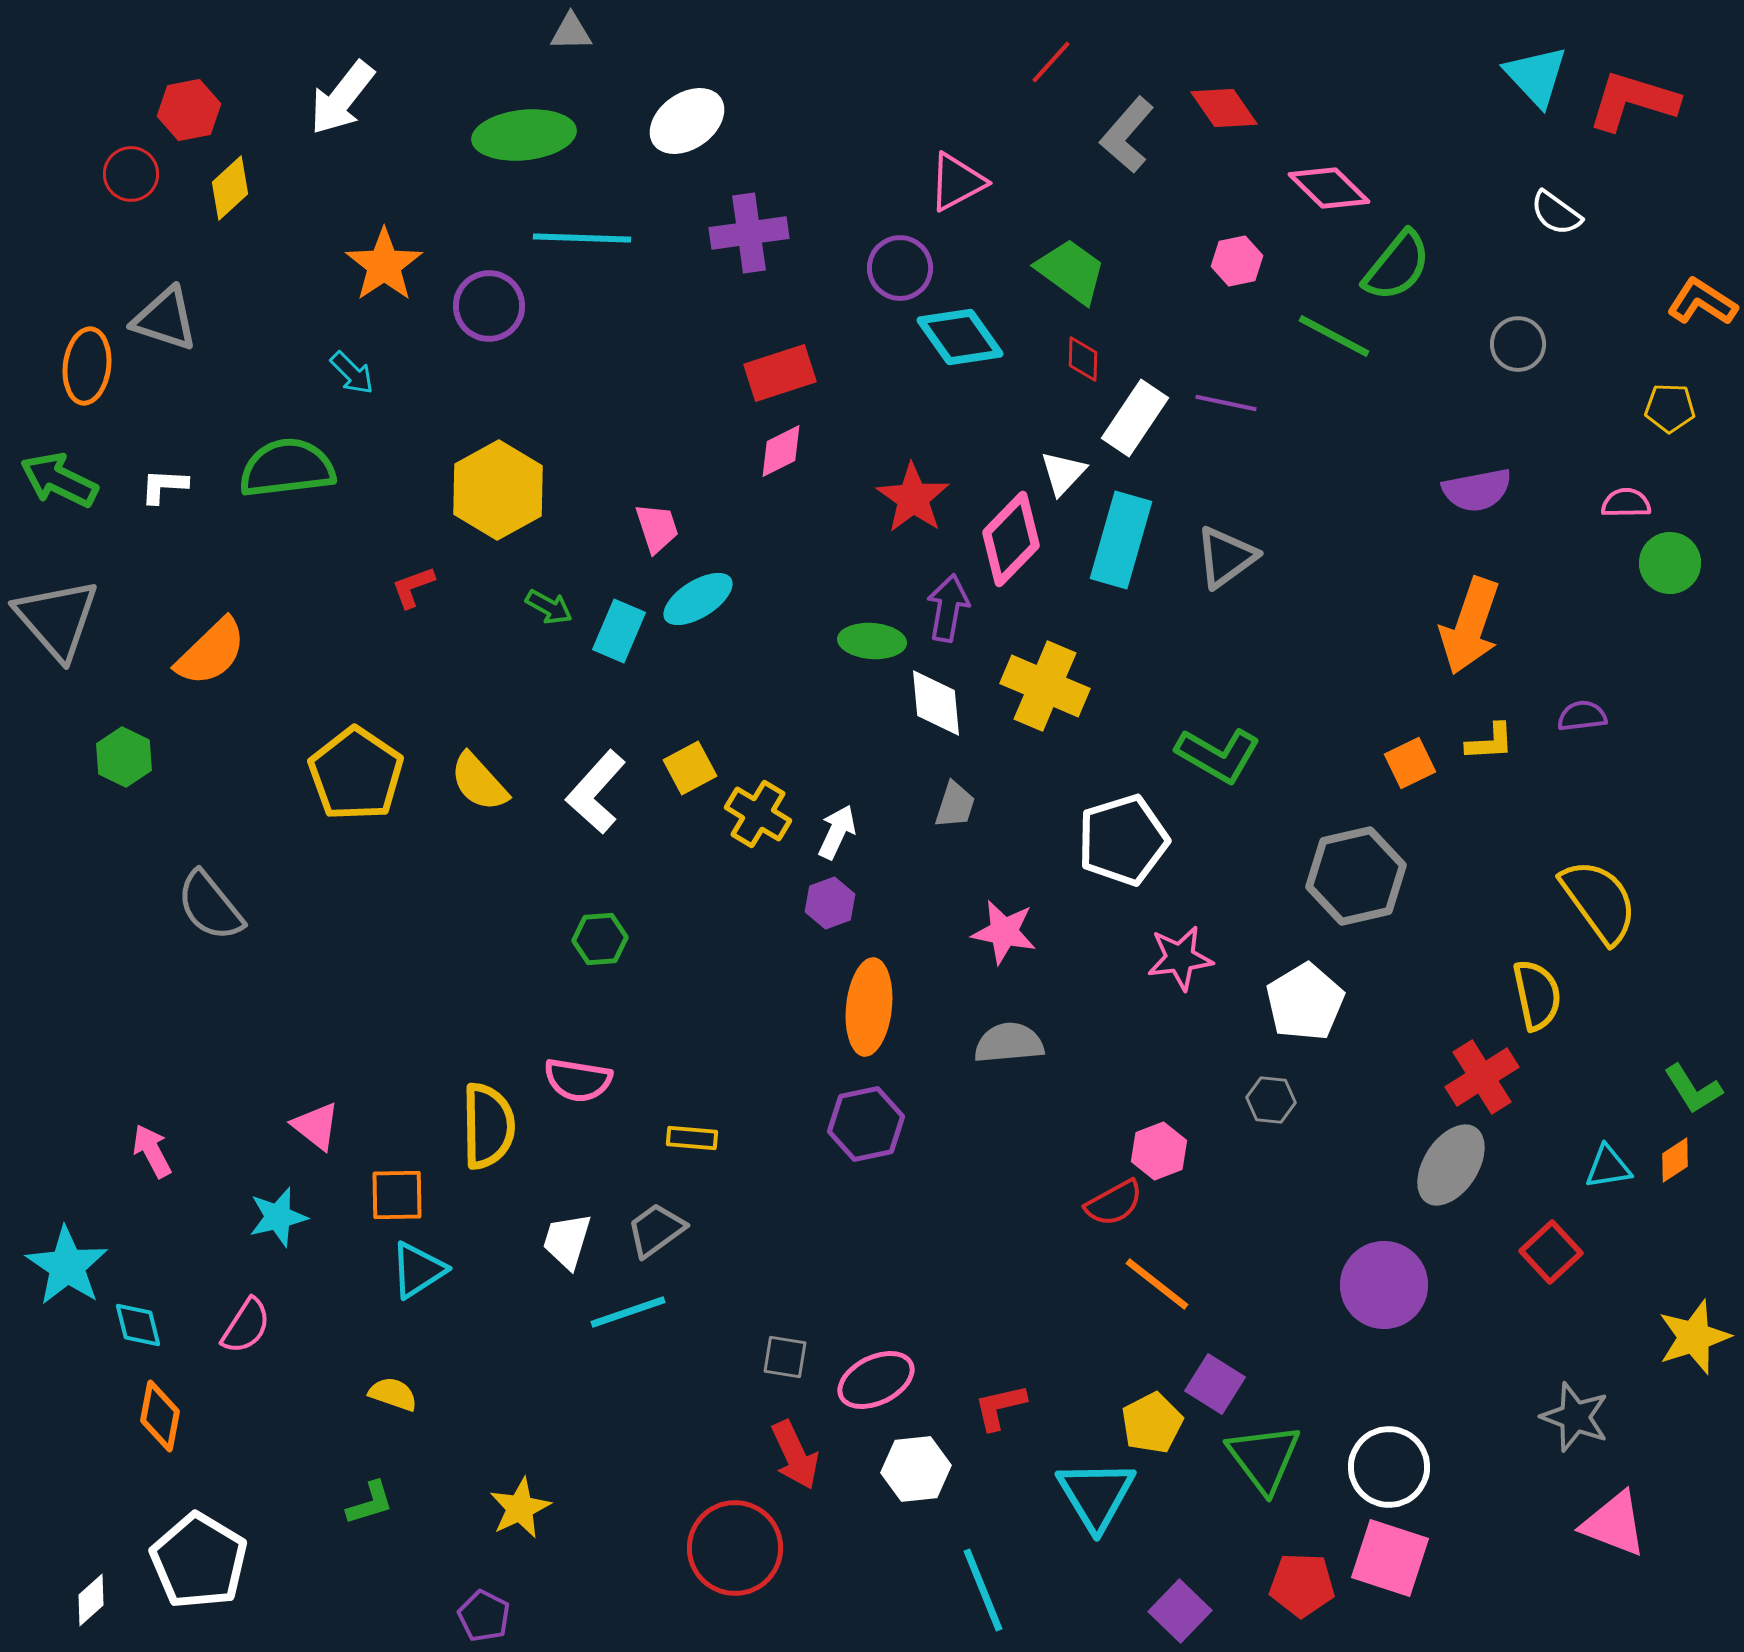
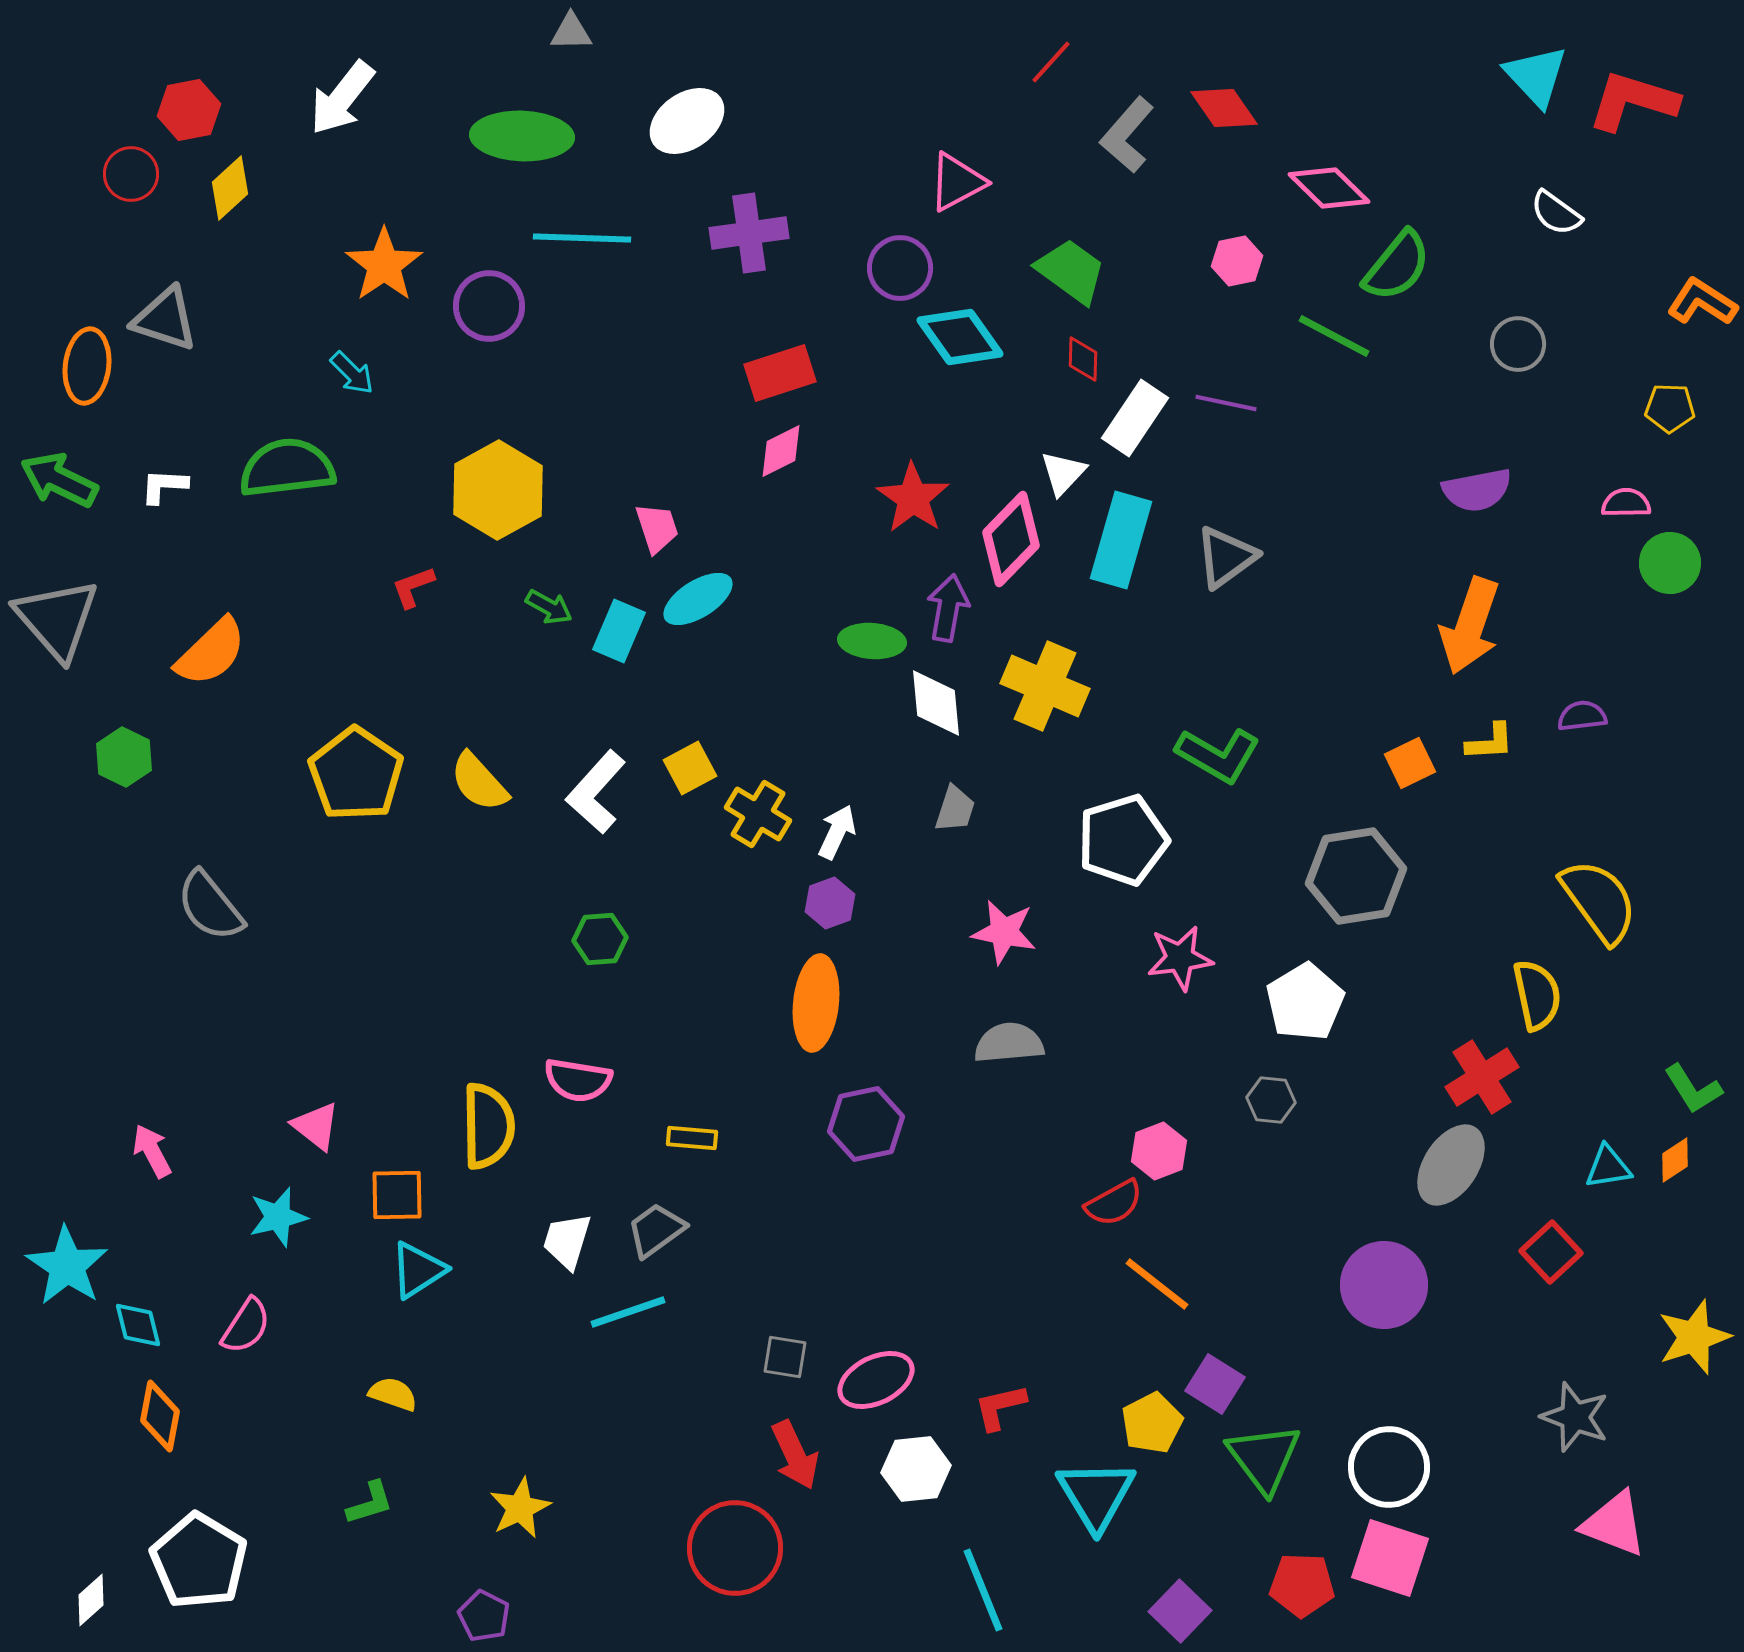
green ellipse at (524, 135): moved 2 px left, 1 px down; rotated 8 degrees clockwise
gray trapezoid at (955, 805): moved 4 px down
gray hexagon at (1356, 876): rotated 4 degrees clockwise
orange ellipse at (869, 1007): moved 53 px left, 4 px up
